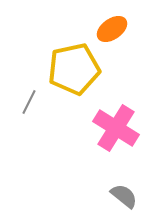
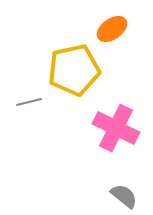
yellow pentagon: moved 1 px down
gray line: rotated 50 degrees clockwise
pink cross: rotated 6 degrees counterclockwise
